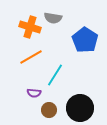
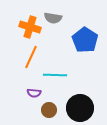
orange line: rotated 35 degrees counterclockwise
cyan line: rotated 60 degrees clockwise
